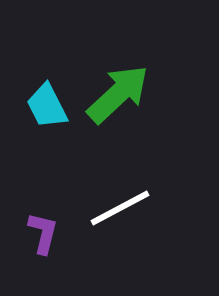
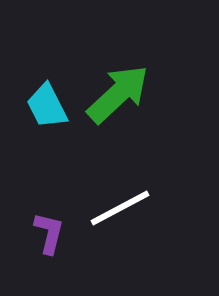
purple L-shape: moved 6 px right
